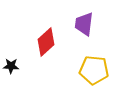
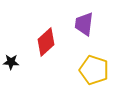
black star: moved 4 px up
yellow pentagon: rotated 12 degrees clockwise
